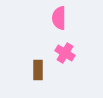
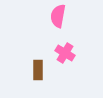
pink semicircle: moved 1 px left, 2 px up; rotated 10 degrees clockwise
